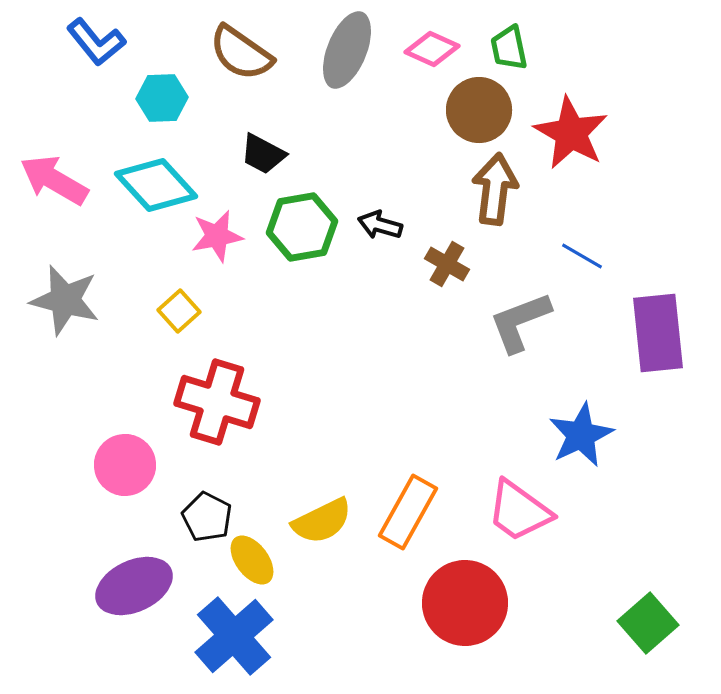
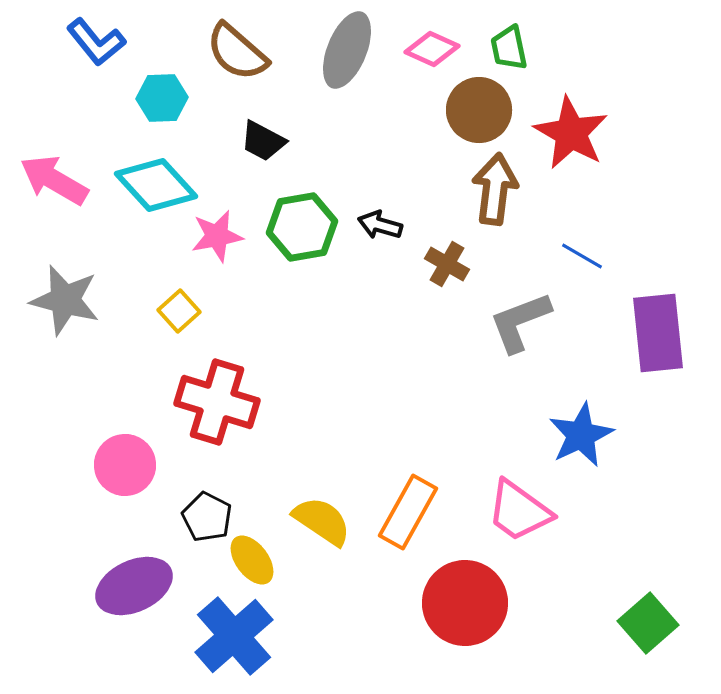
brown semicircle: moved 4 px left, 1 px up; rotated 6 degrees clockwise
black trapezoid: moved 13 px up
yellow semicircle: rotated 120 degrees counterclockwise
